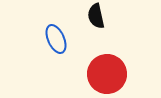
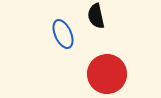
blue ellipse: moved 7 px right, 5 px up
